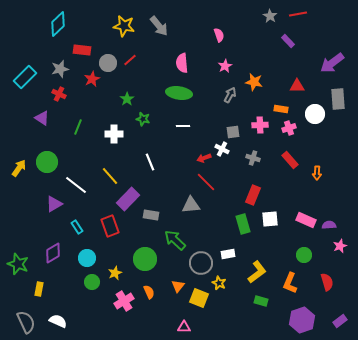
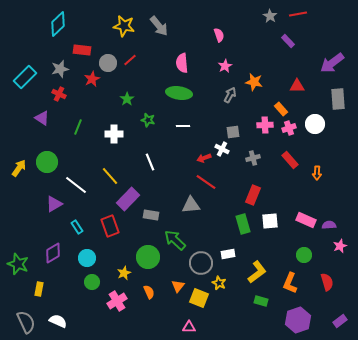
orange rectangle at (281, 109): rotated 40 degrees clockwise
white circle at (315, 114): moved 10 px down
green star at (143, 119): moved 5 px right, 1 px down
pink cross at (260, 125): moved 5 px right
gray cross at (253, 158): rotated 32 degrees counterclockwise
red line at (206, 182): rotated 10 degrees counterclockwise
white square at (270, 219): moved 2 px down
green circle at (145, 259): moved 3 px right, 2 px up
yellow star at (115, 273): moved 9 px right
pink cross at (124, 301): moved 7 px left
purple hexagon at (302, 320): moved 4 px left
pink triangle at (184, 327): moved 5 px right
